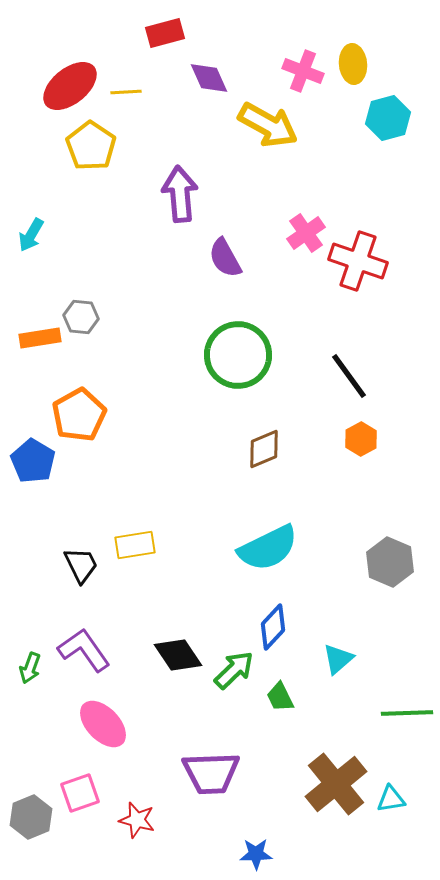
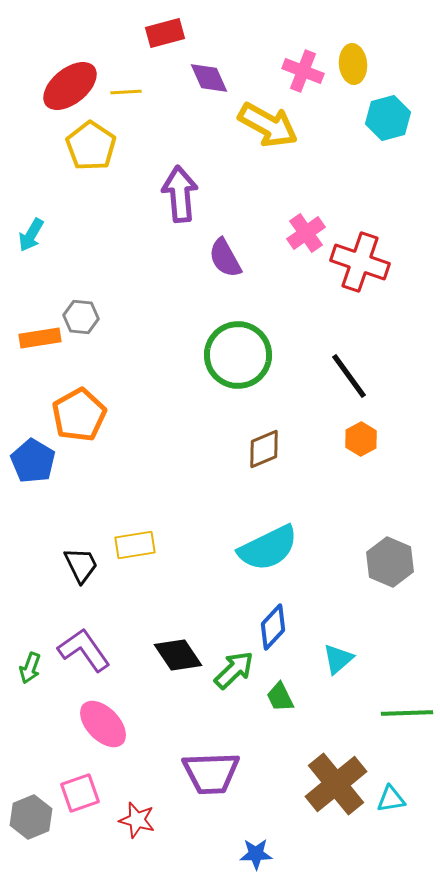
red cross at (358, 261): moved 2 px right, 1 px down
